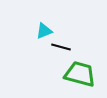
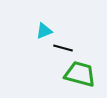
black line: moved 2 px right, 1 px down
